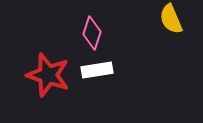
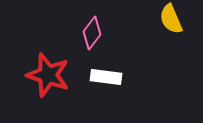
pink diamond: rotated 20 degrees clockwise
white rectangle: moved 9 px right, 7 px down; rotated 16 degrees clockwise
